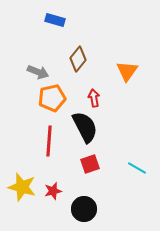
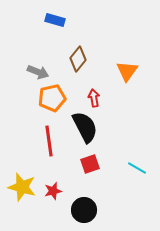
red line: rotated 12 degrees counterclockwise
black circle: moved 1 px down
